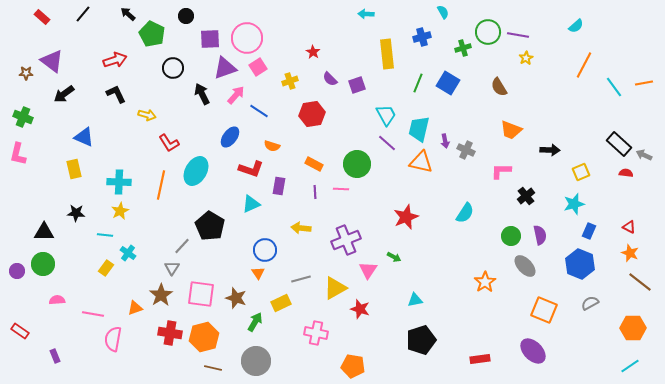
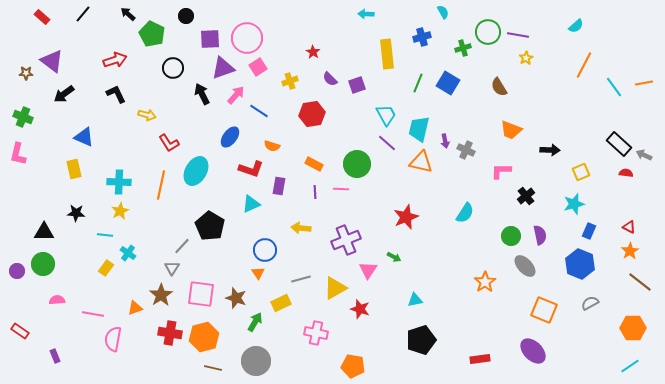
purple triangle at (225, 68): moved 2 px left
orange star at (630, 253): moved 2 px up; rotated 18 degrees clockwise
